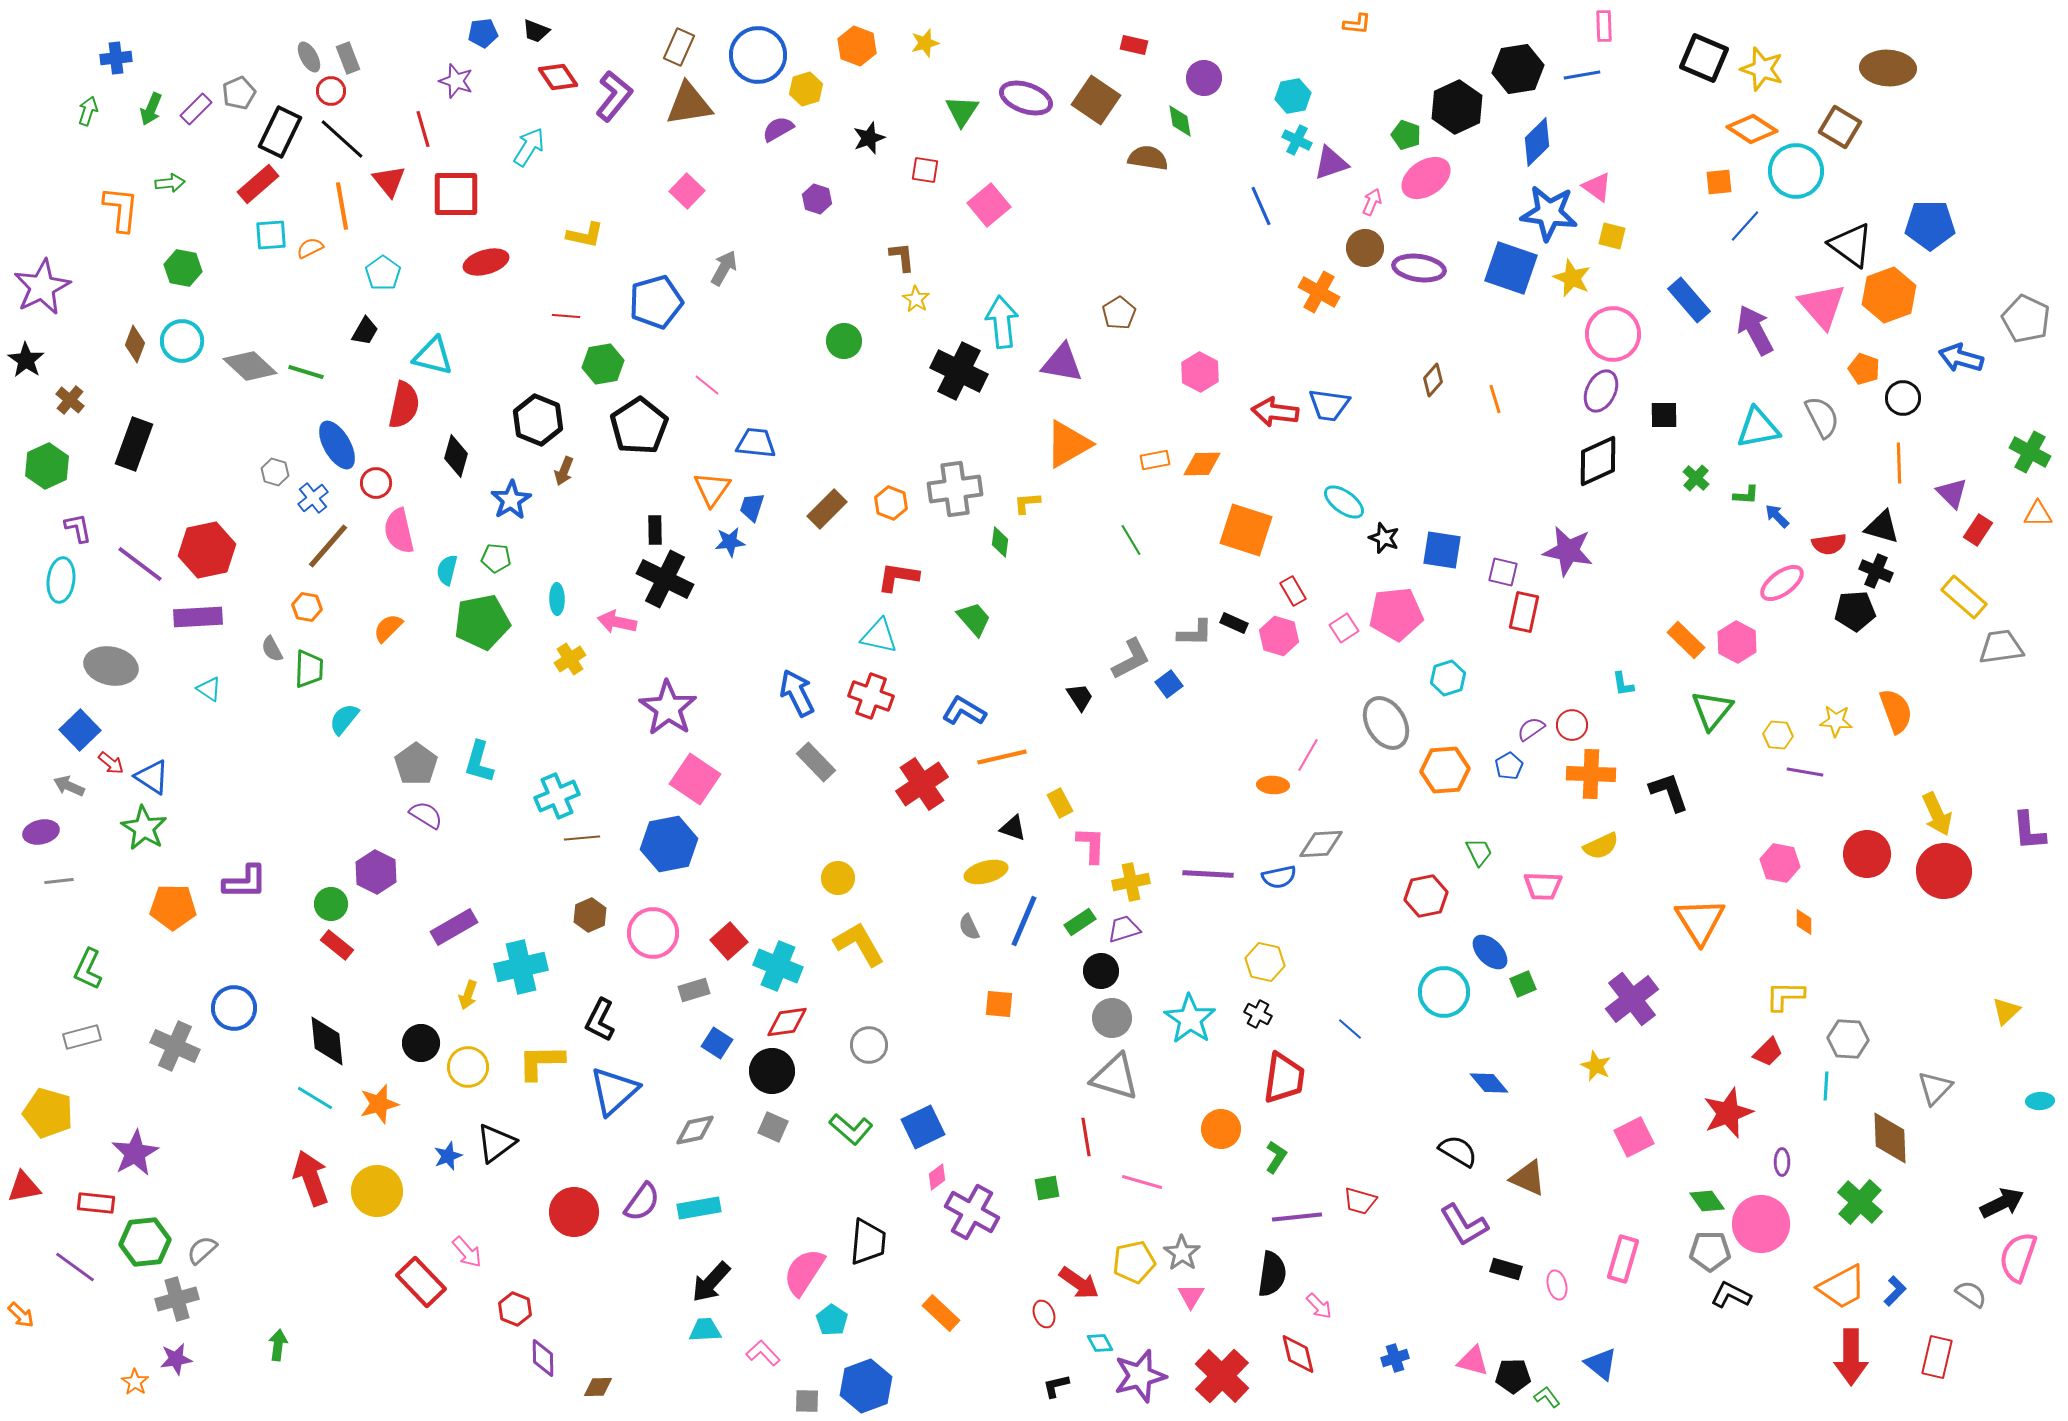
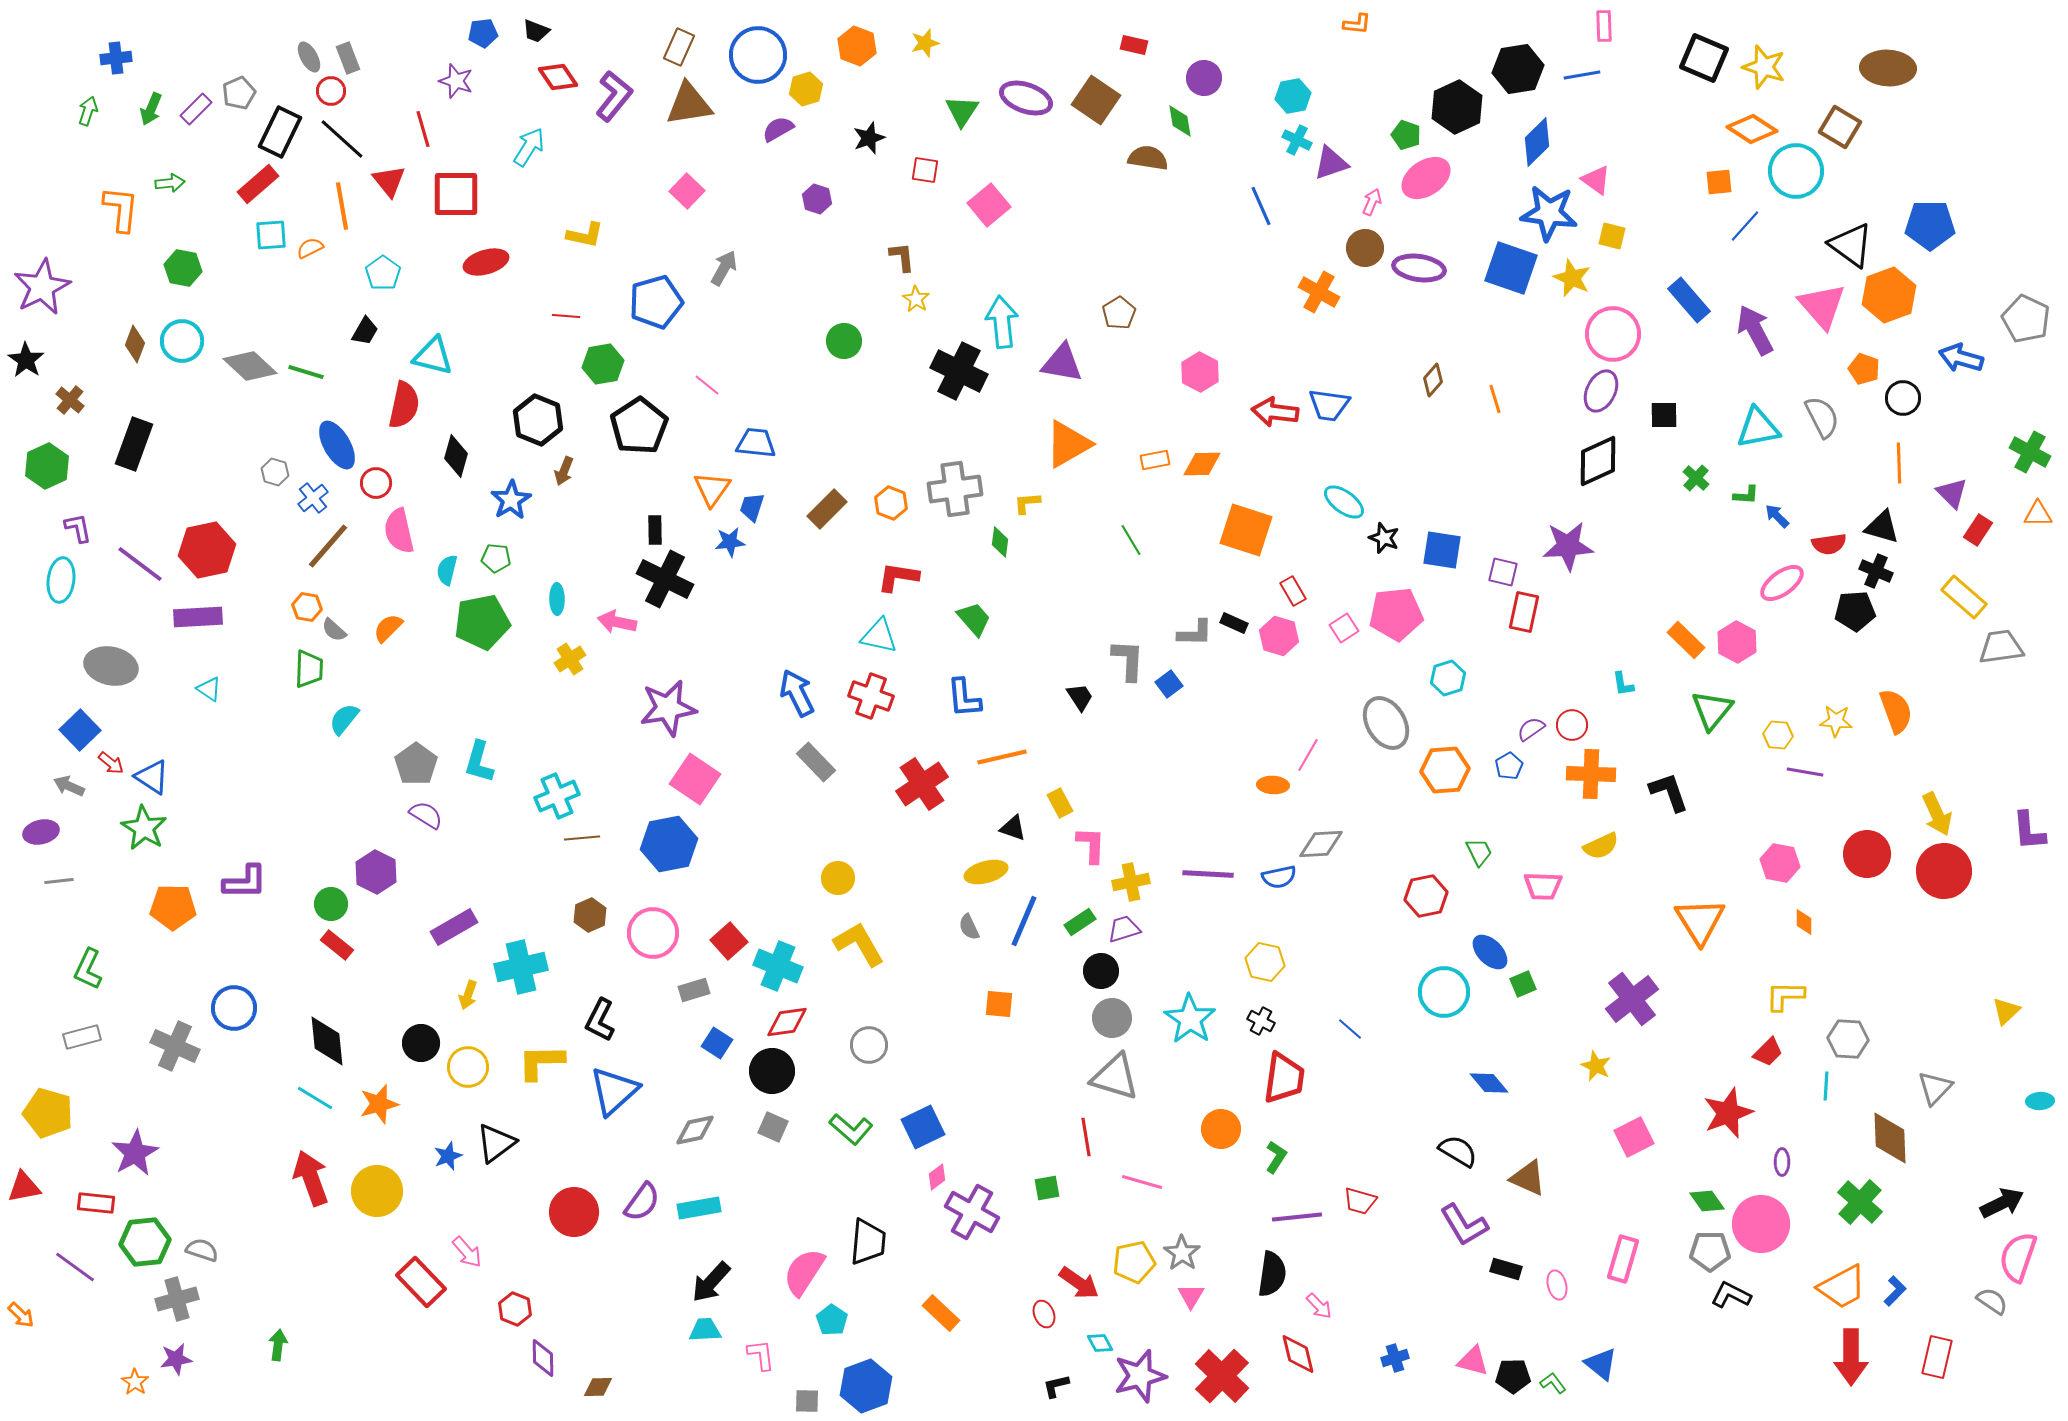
yellow star at (1762, 69): moved 2 px right, 2 px up
pink triangle at (1597, 187): moved 1 px left, 7 px up
purple star at (1568, 551): moved 5 px up; rotated 15 degrees counterclockwise
gray semicircle at (272, 649): moved 62 px right, 19 px up; rotated 20 degrees counterclockwise
gray L-shape at (1131, 659): moved 3 px left, 1 px down; rotated 60 degrees counterclockwise
purple star at (668, 708): rotated 28 degrees clockwise
blue L-shape at (964, 711): moved 13 px up; rotated 126 degrees counterclockwise
black cross at (1258, 1014): moved 3 px right, 7 px down
gray semicircle at (202, 1250): rotated 60 degrees clockwise
gray semicircle at (1971, 1294): moved 21 px right, 7 px down
pink L-shape at (763, 1353): moved 2 px left, 2 px down; rotated 36 degrees clockwise
green L-shape at (1547, 1397): moved 6 px right, 14 px up
